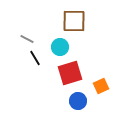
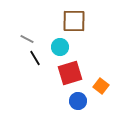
orange square: rotated 28 degrees counterclockwise
